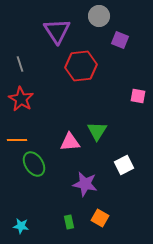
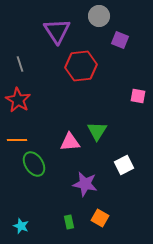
red star: moved 3 px left, 1 px down
cyan star: rotated 14 degrees clockwise
